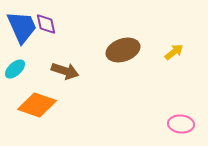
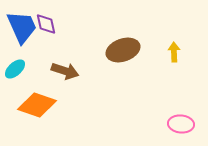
yellow arrow: rotated 54 degrees counterclockwise
